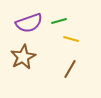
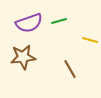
yellow line: moved 19 px right, 1 px down
brown star: rotated 20 degrees clockwise
brown line: rotated 60 degrees counterclockwise
